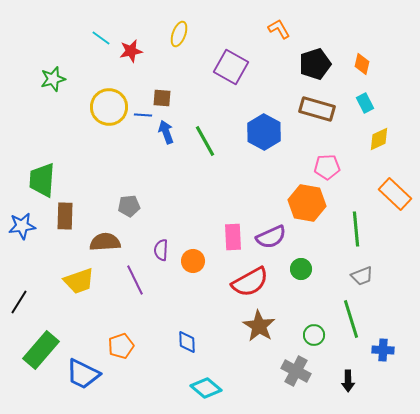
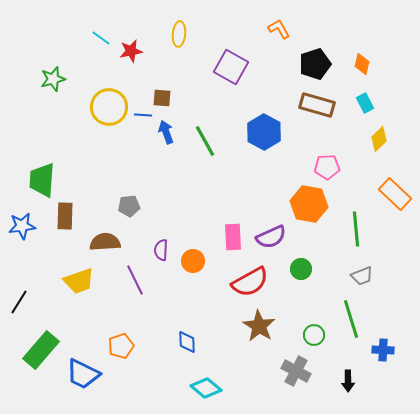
yellow ellipse at (179, 34): rotated 15 degrees counterclockwise
brown rectangle at (317, 109): moved 4 px up
yellow diamond at (379, 139): rotated 20 degrees counterclockwise
orange hexagon at (307, 203): moved 2 px right, 1 px down
